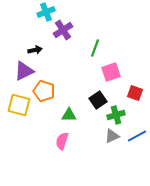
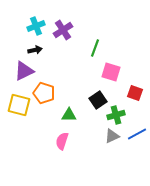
cyan cross: moved 10 px left, 14 px down
pink square: rotated 36 degrees clockwise
orange pentagon: moved 2 px down
blue line: moved 2 px up
